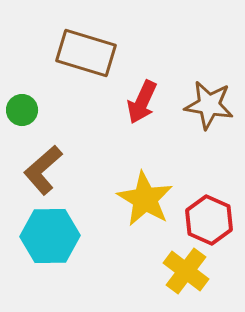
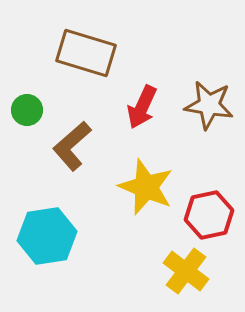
red arrow: moved 5 px down
green circle: moved 5 px right
brown L-shape: moved 29 px right, 24 px up
yellow star: moved 1 px right, 12 px up; rotated 8 degrees counterclockwise
red hexagon: moved 5 px up; rotated 24 degrees clockwise
cyan hexagon: moved 3 px left; rotated 8 degrees counterclockwise
